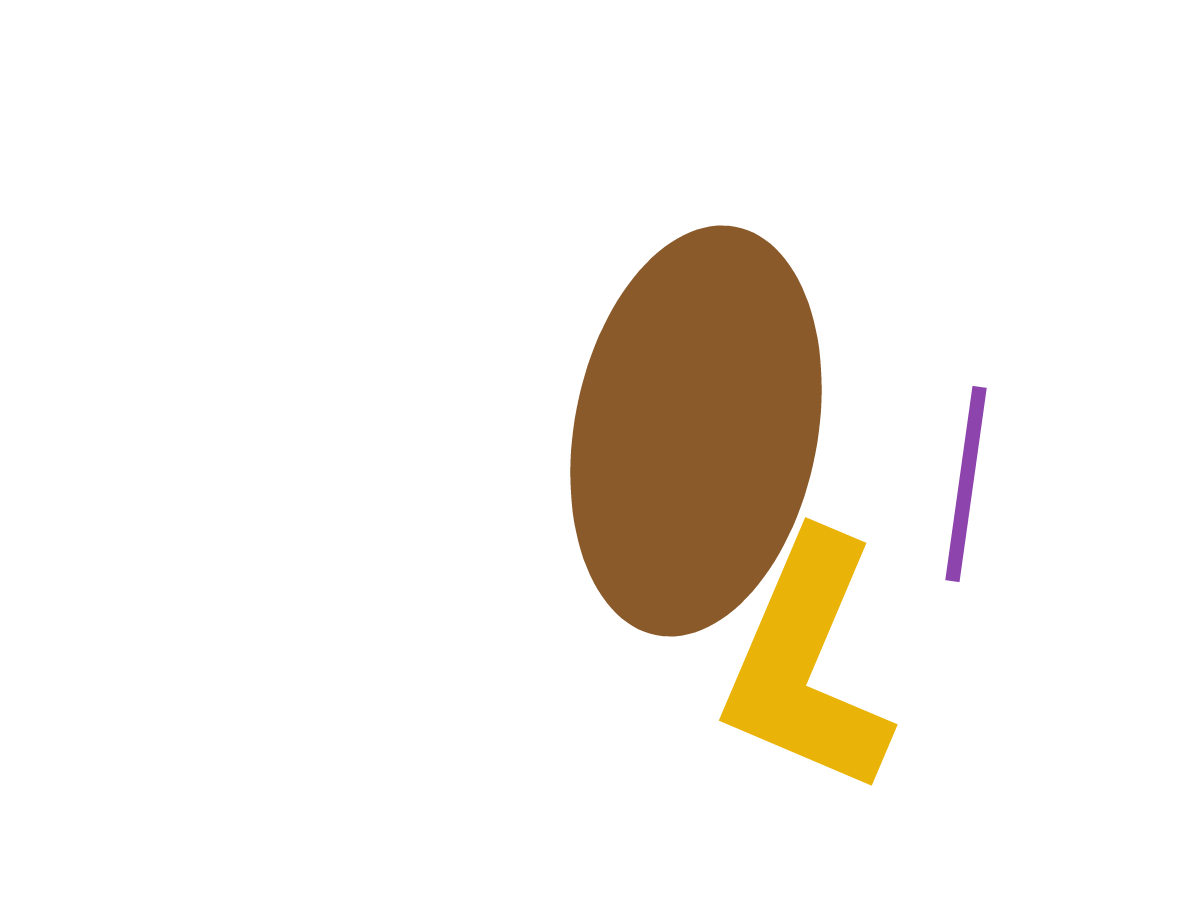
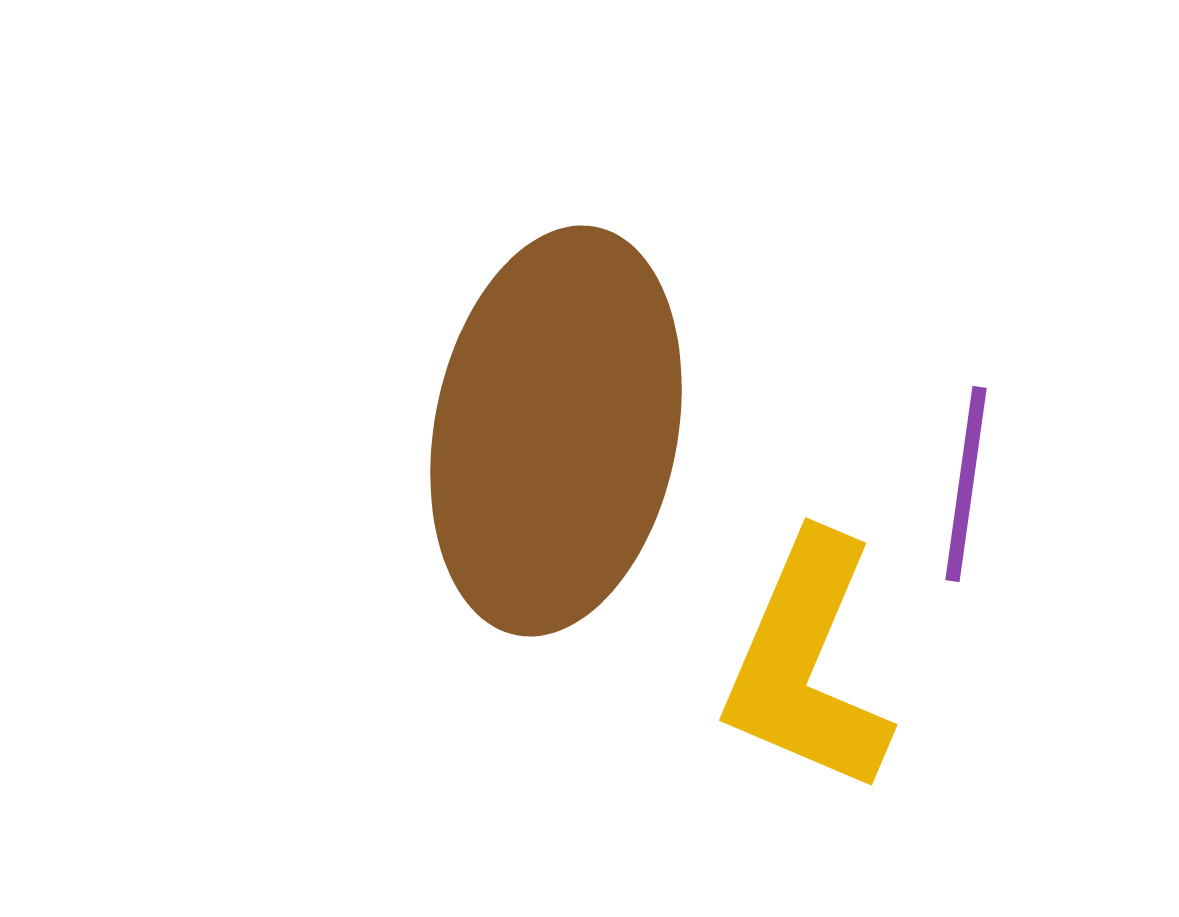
brown ellipse: moved 140 px left
